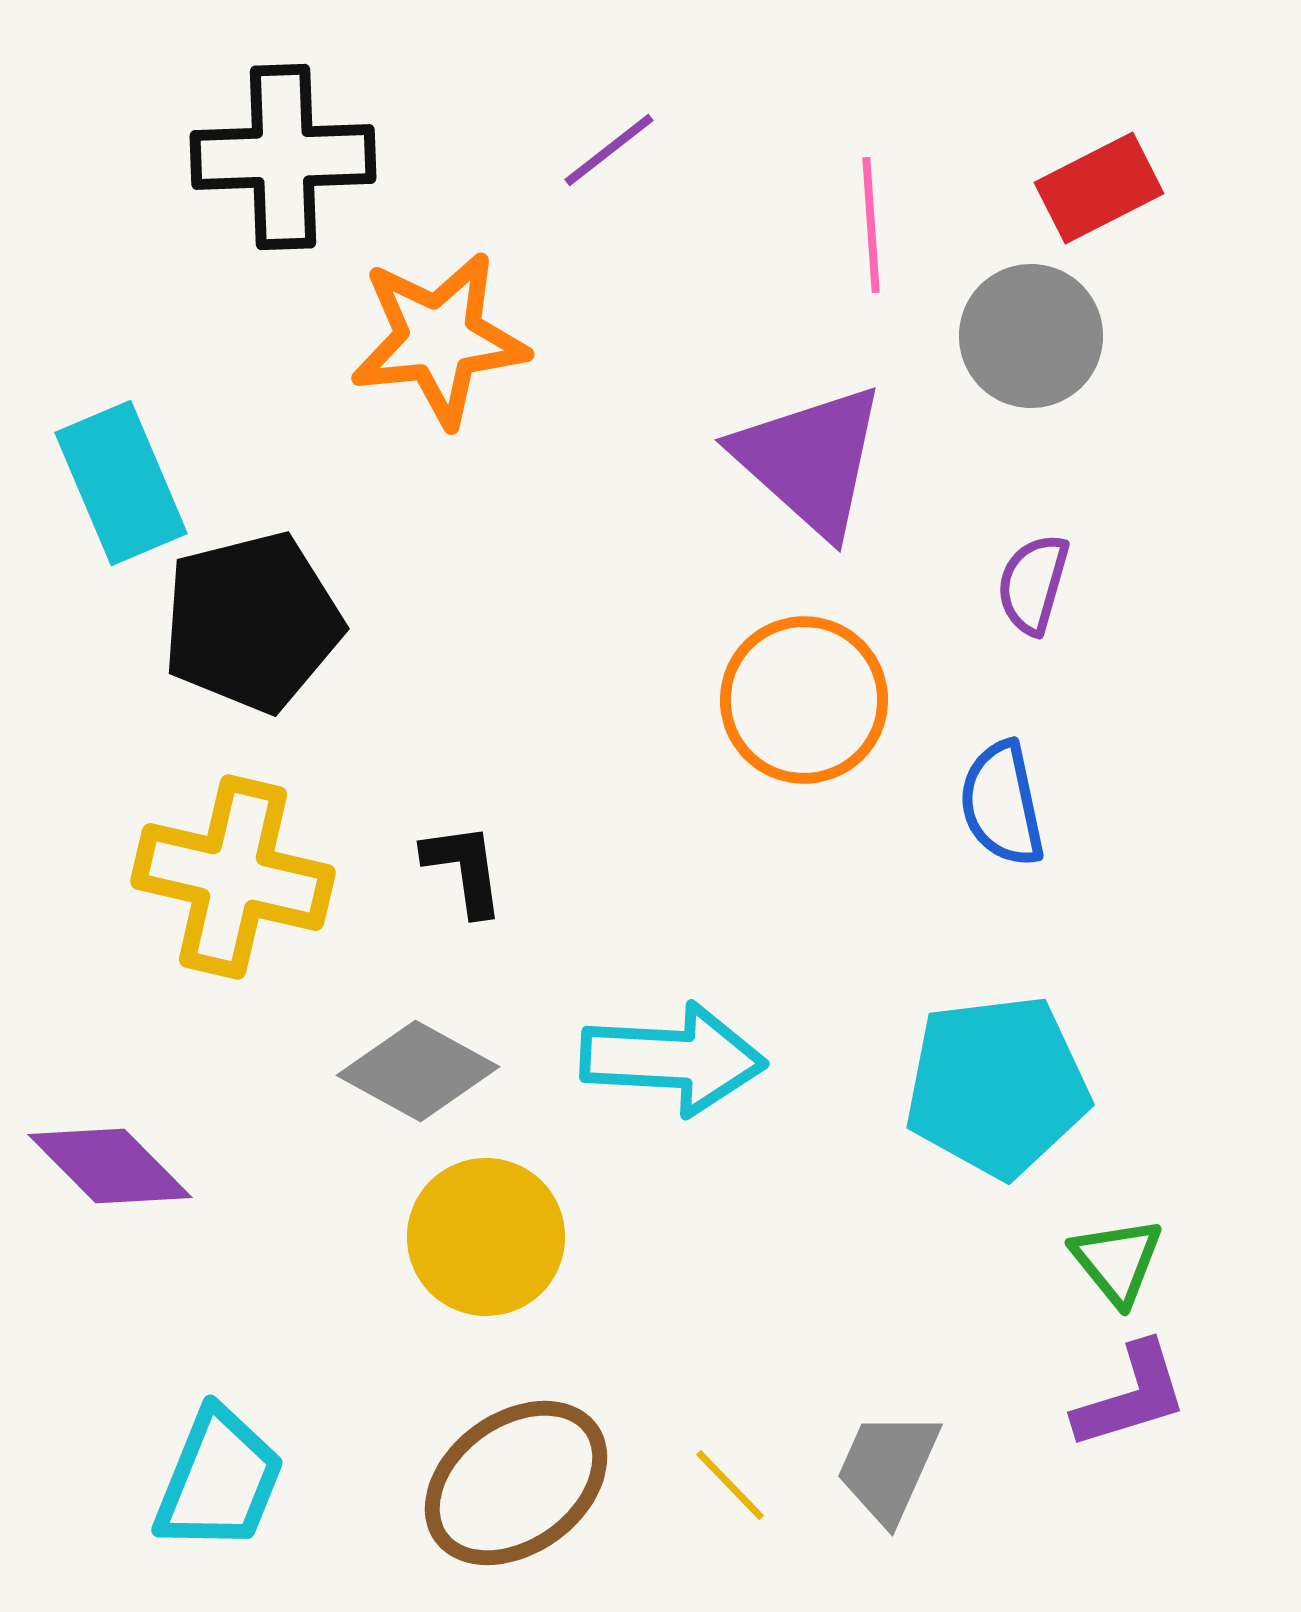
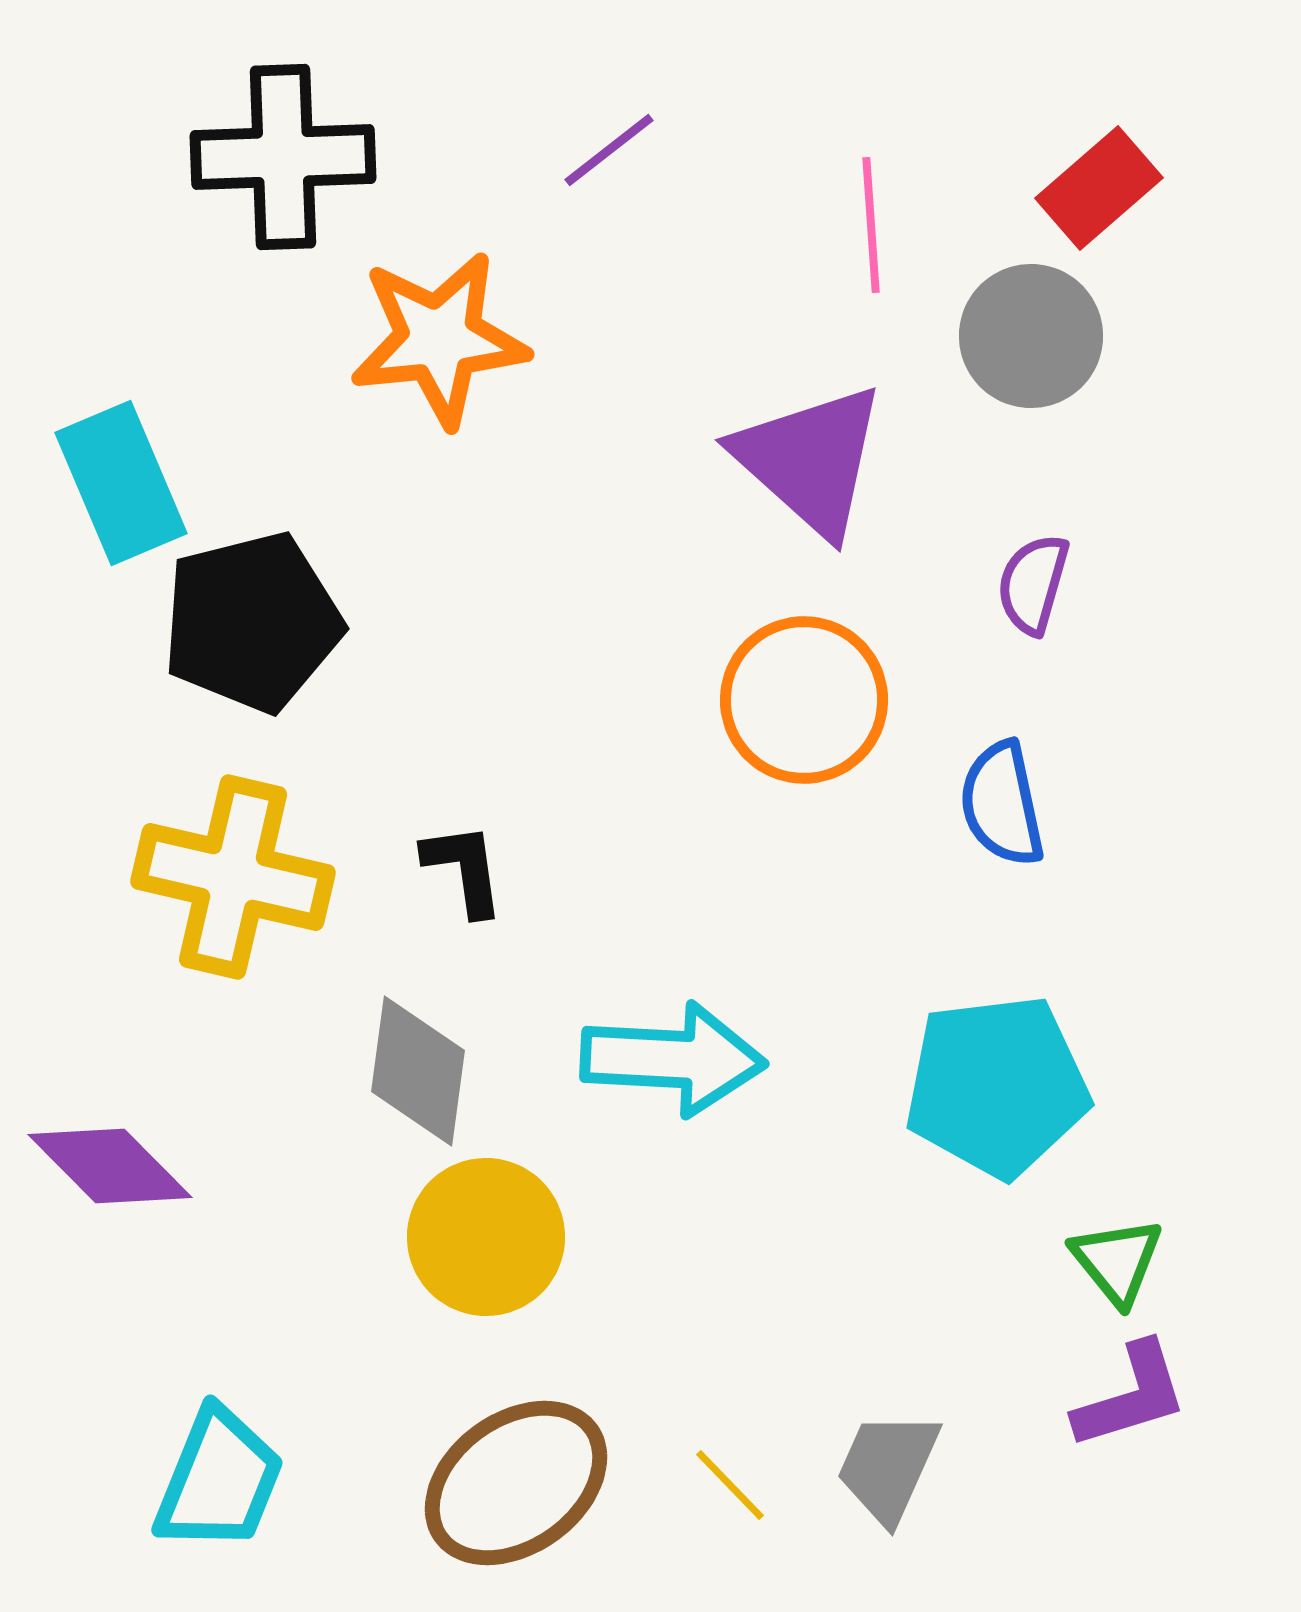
red rectangle: rotated 14 degrees counterclockwise
gray diamond: rotated 69 degrees clockwise
